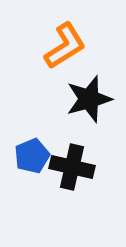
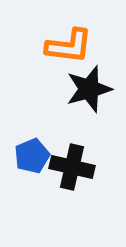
orange L-shape: moved 4 px right; rotated 39 degrees clockwise
black star: moved 10 px up
